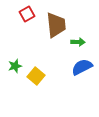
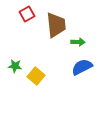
green star: rotated 24 degrees clockwise
